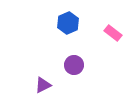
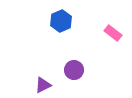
blue hexagon: moved 7 px left, 2 px up
purple circle: moved 5 px down
